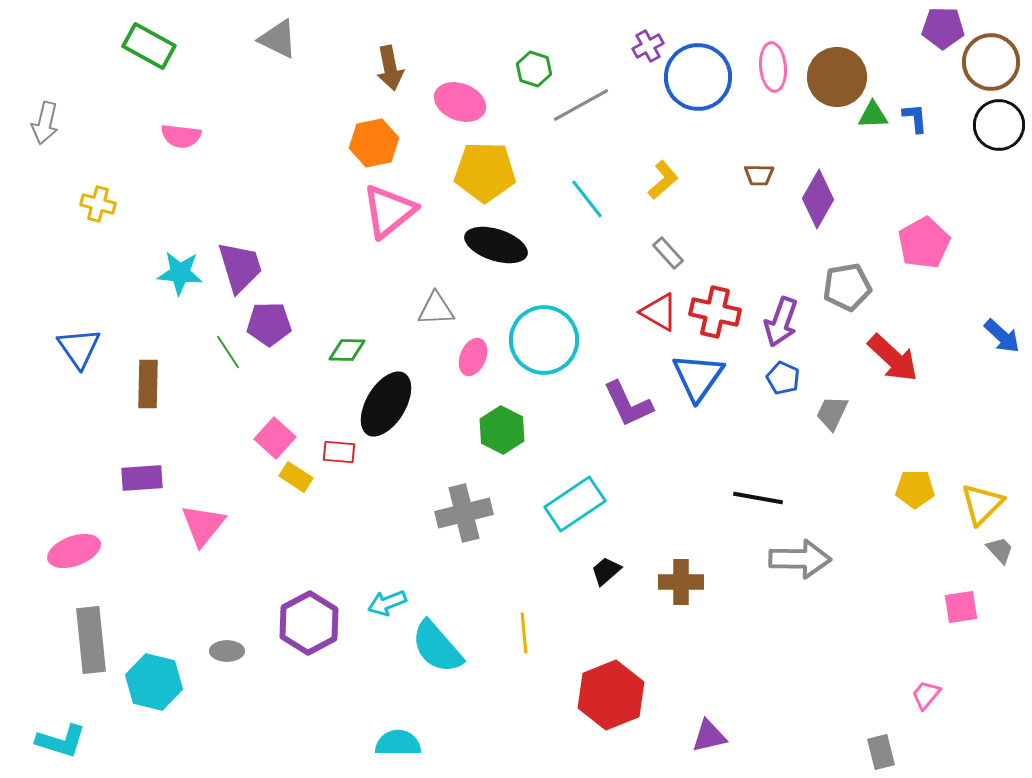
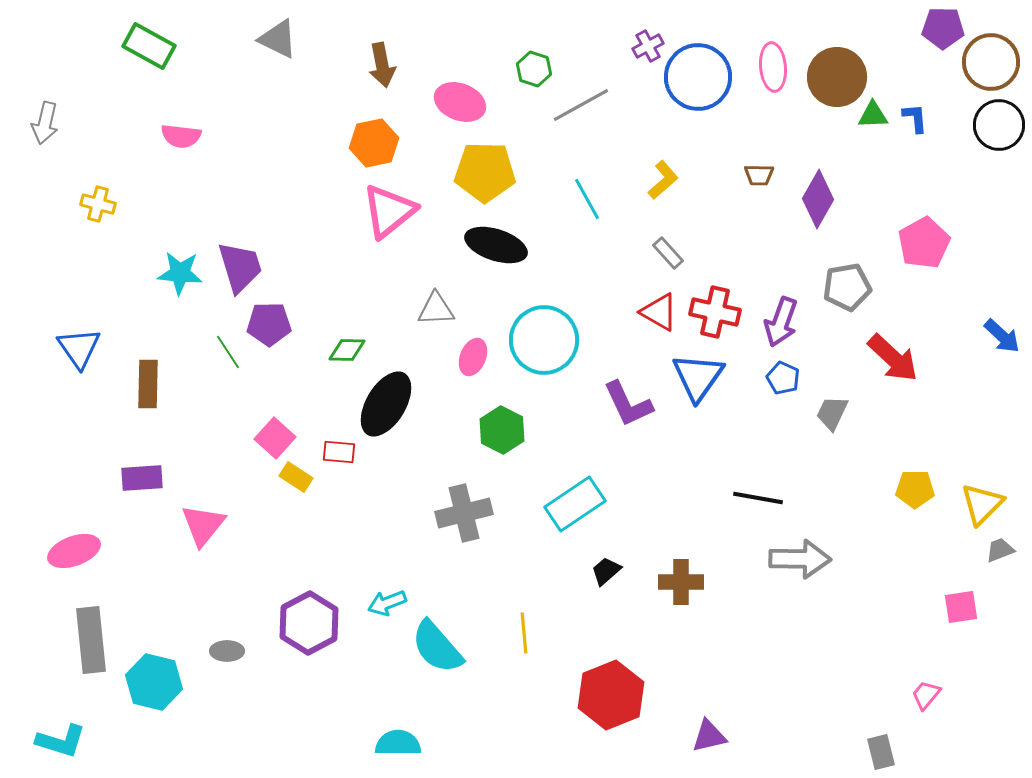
brown arrow at (390, 68): moved 8 px left, 3 px up
cyan line at (587, 199): rotated 9 degrees clockwise
gray trapezoid at (1000, 550): rotated 68 degrees counterclockwise
